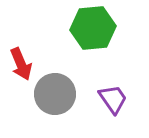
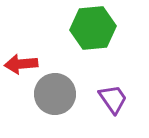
red arrow: rotated 108 degrees clockwise
